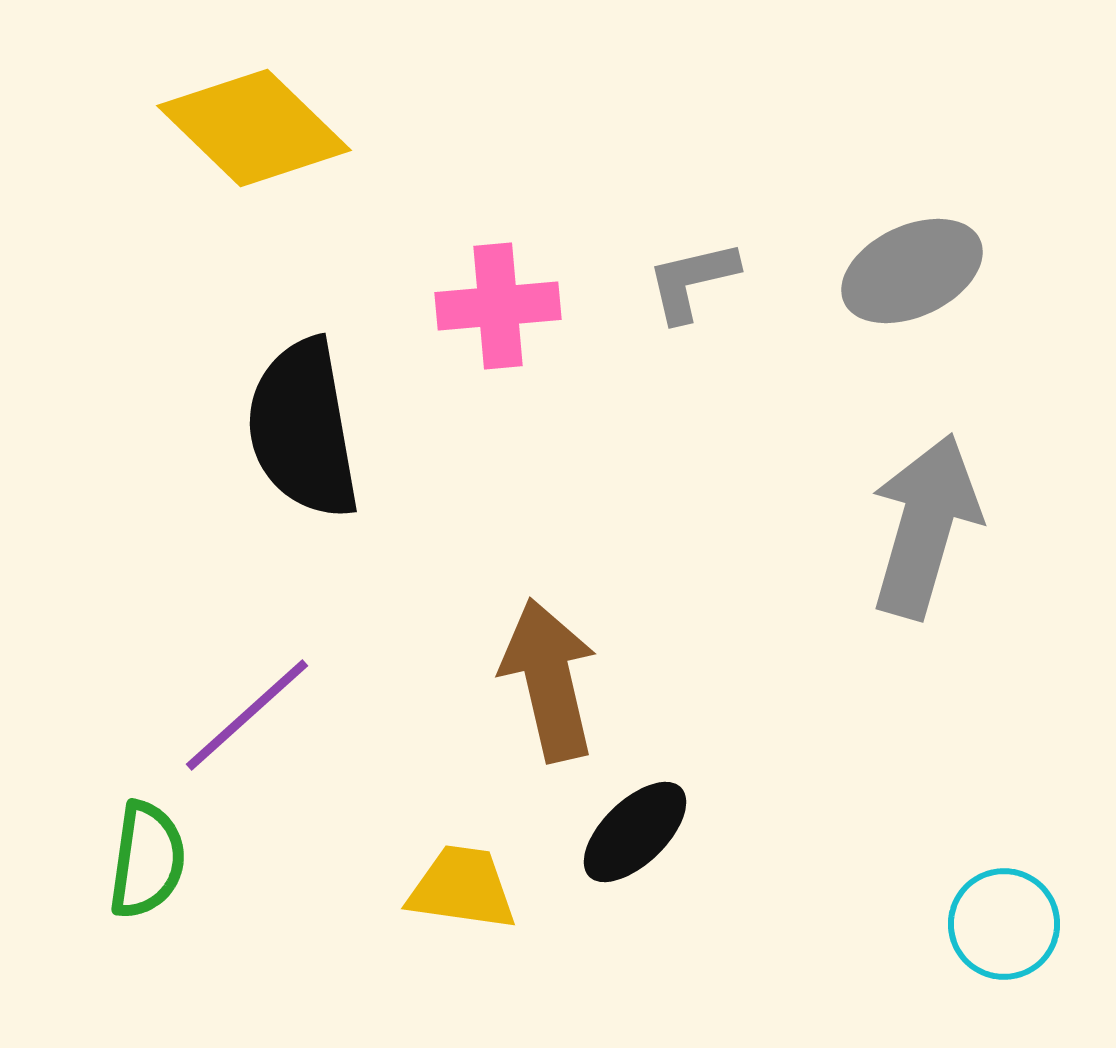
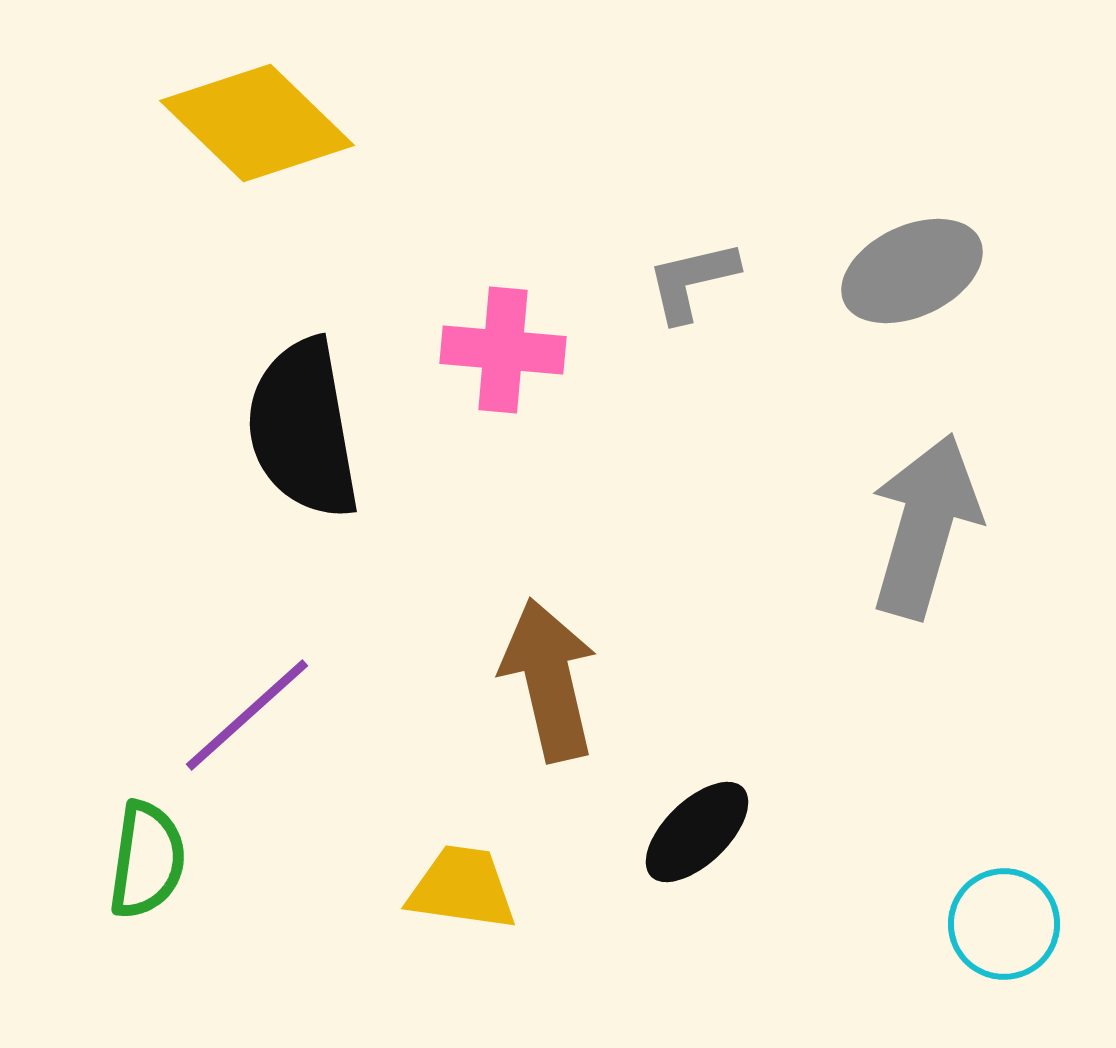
yellow diamond: moved 3 px right, 5 px up
pink cross: moved 5 px right, 44 px down; rotated 10 degrees clockwise
black ellipse: moved 62 px right
